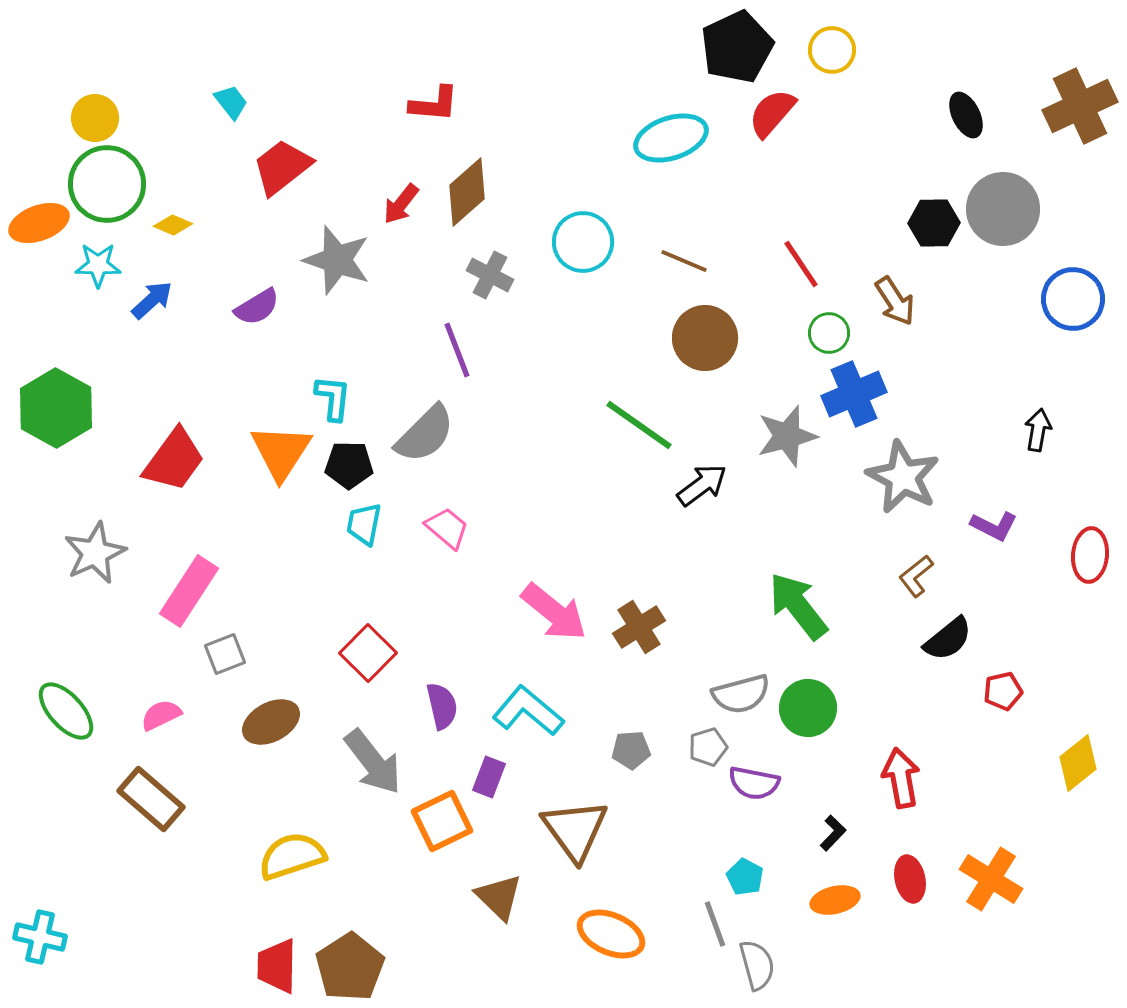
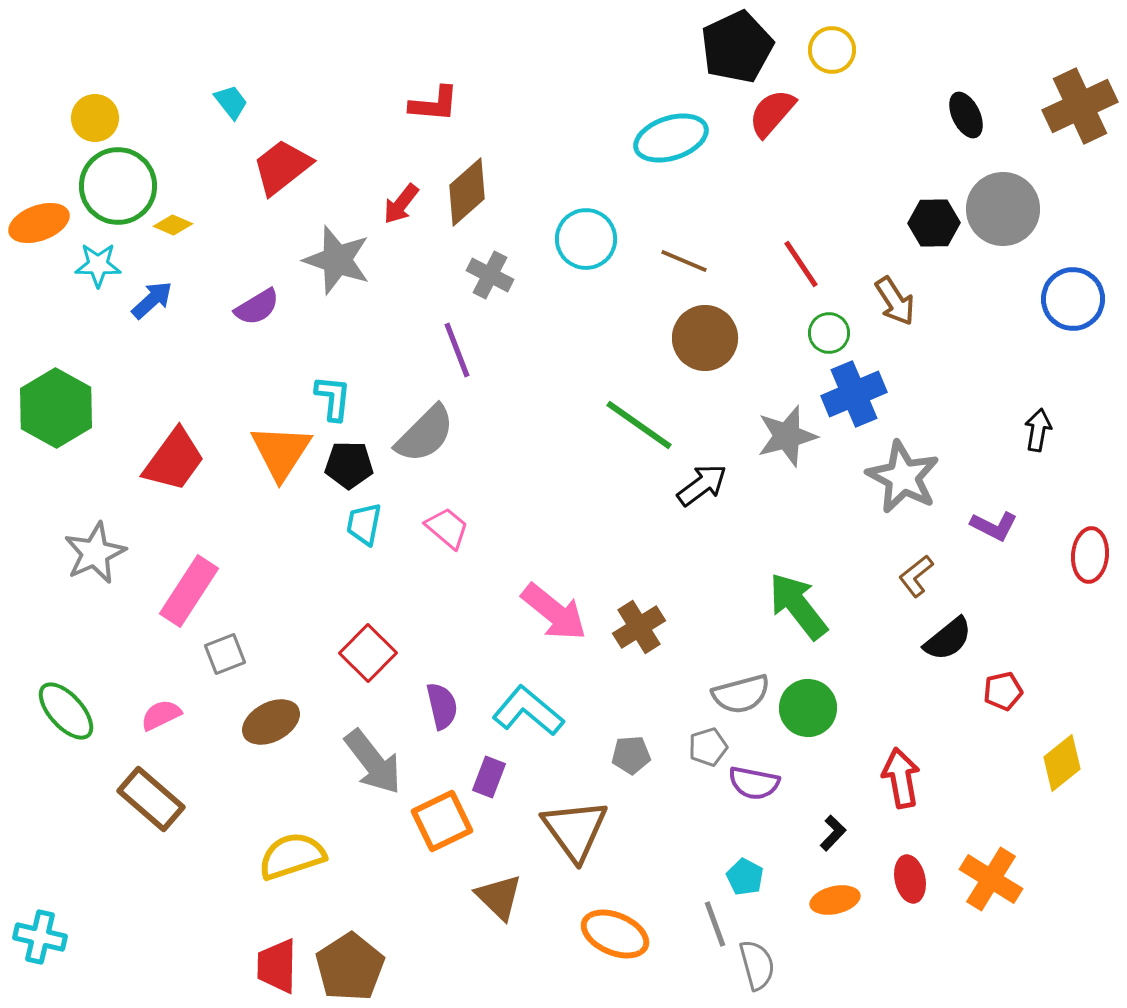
green circle at (107, 184): moved 11 px right, 2 px down
cyan circle at (583, 242): moved 3 px right, 3 px up
gray pentagon at (631, 750): moved 5 px down
yellow diamond at (1078, 763): moved 16 px left
orange ellipse at (611, 934): moved 4 px right
